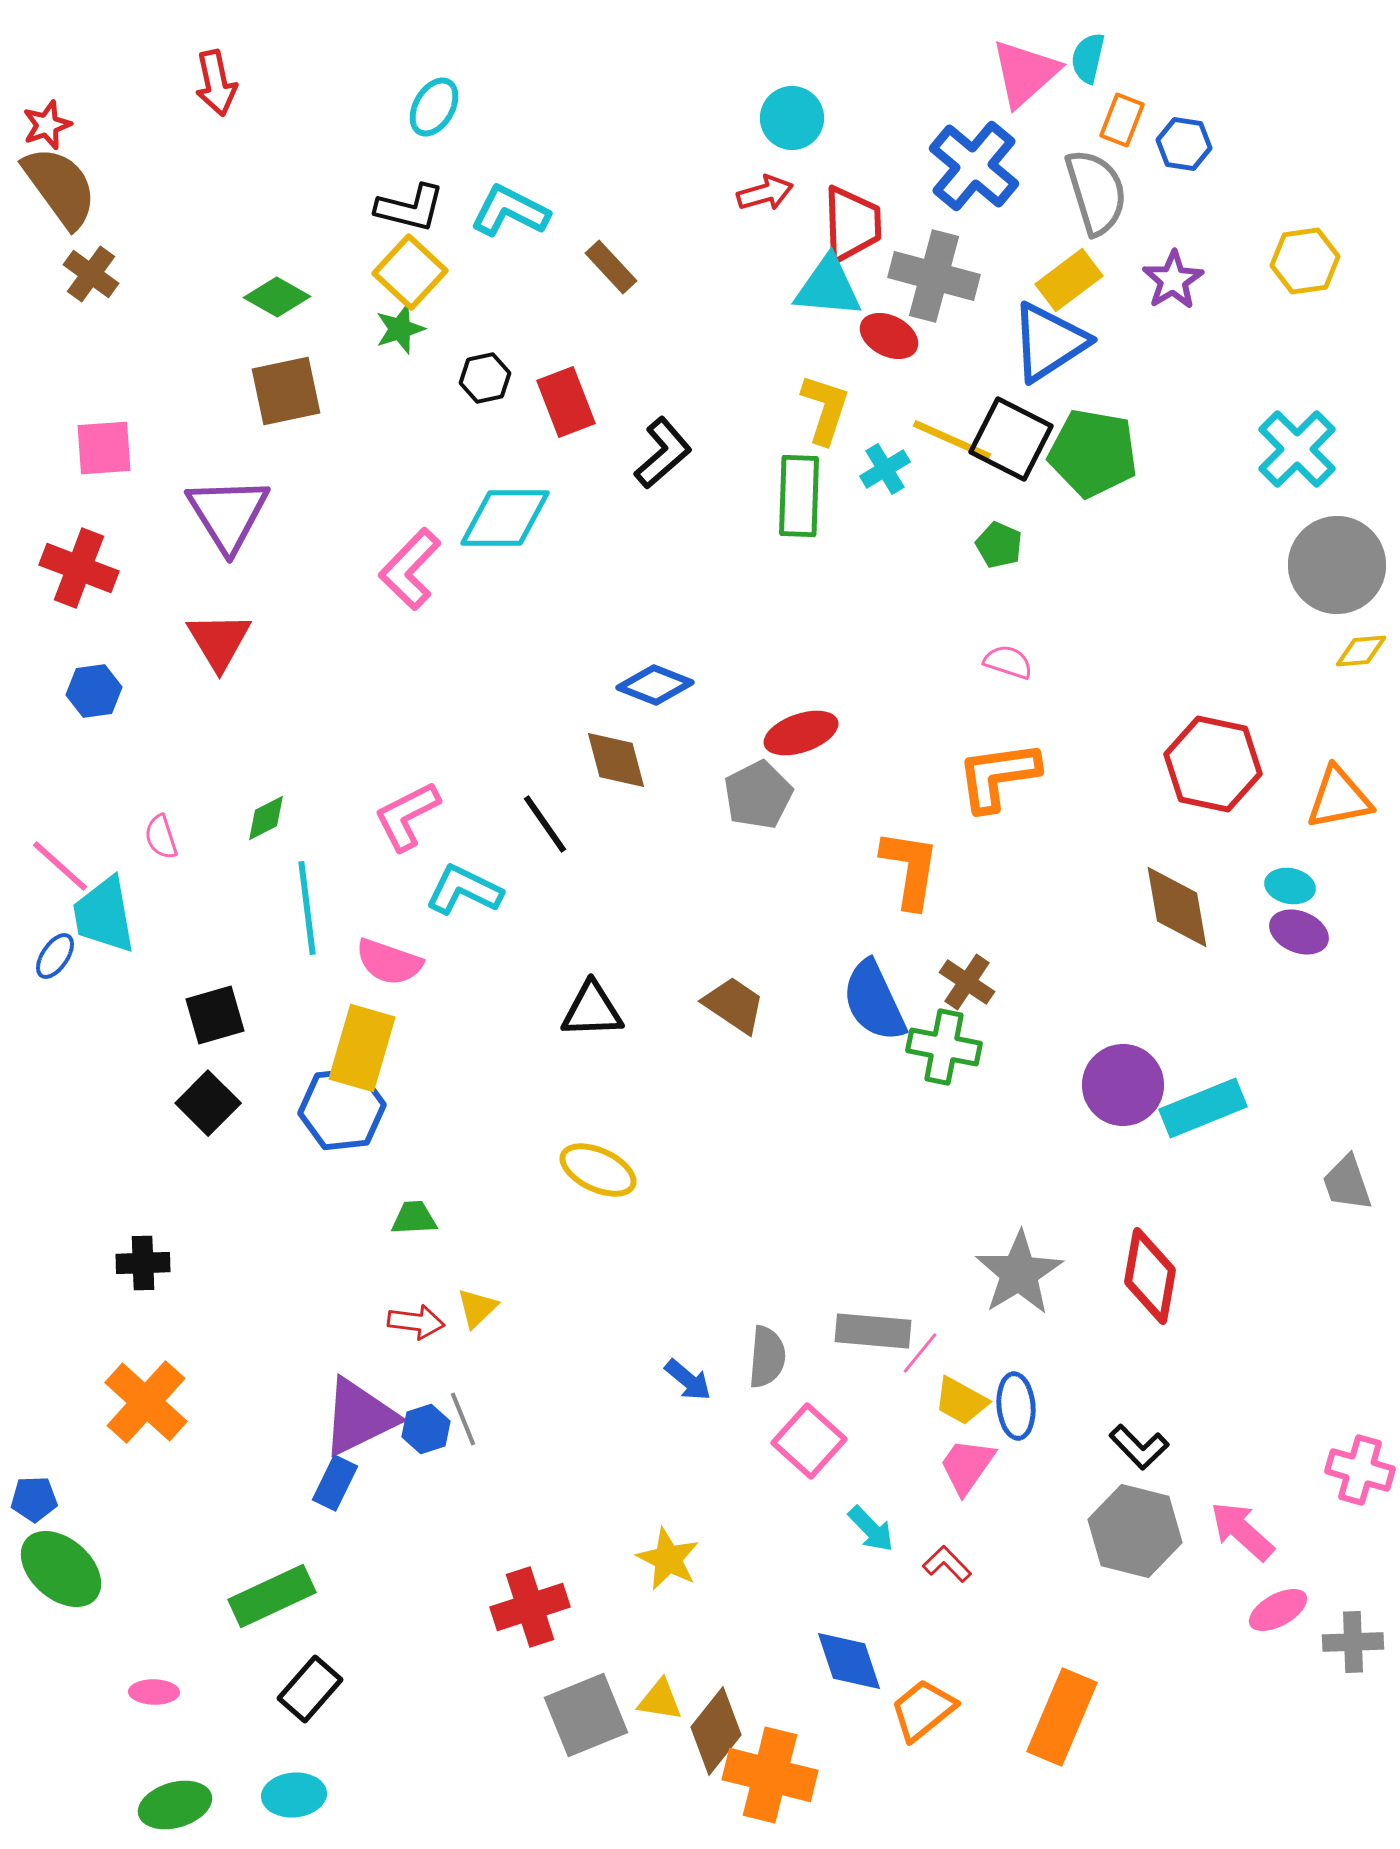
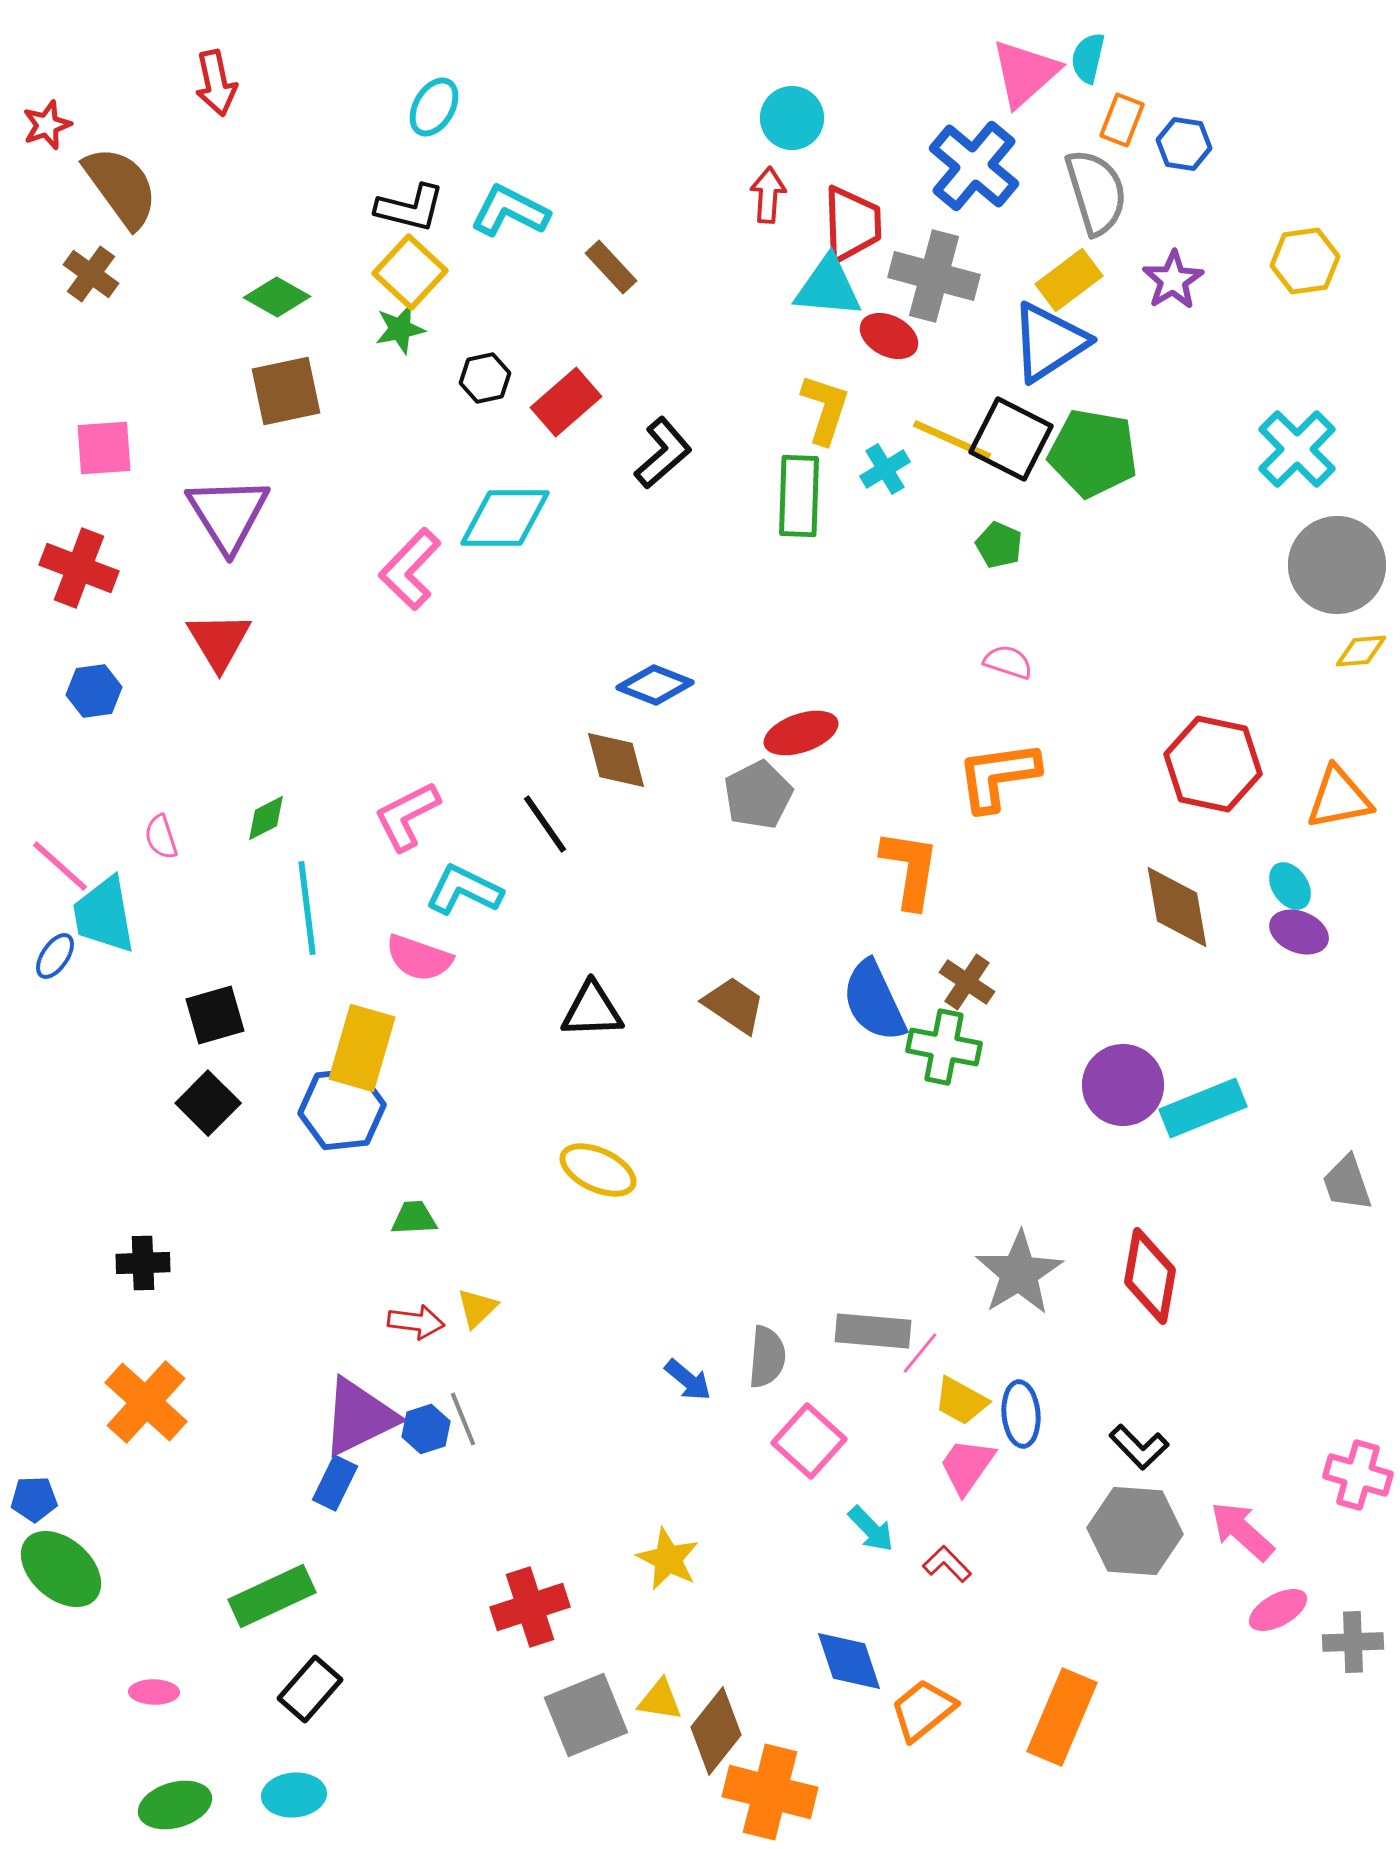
brown semicircle at (60, 187): moved 61 px right
red arrow at (765, 193): moved 3 px right, 2 px down; rotated 70 degrees counterclockwise
green star at (400, 329): rotated 6 degrees clockwise
red rectangle at (566, 402): rotated 70 degrees clockwise
cyan ellipse at (1290, 886): rotated 45 degrees clockwise
pink semicircle at (389, 962): moved 30 px right, 4 px up
blue ellipse at (1016, 1406): moved 5 px right, 8 px down
pink cross at (1360, 1470): moved 2 px left, 5 px down
gray hexagon at (1135, 1531): rotated 10 degrees counterclockwise
orange cross at (770, 1775): moved 17 px down
